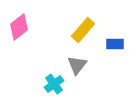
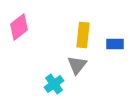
yellow rectangle: moved 5 px down; rotated 35 degrees counterclockwise
